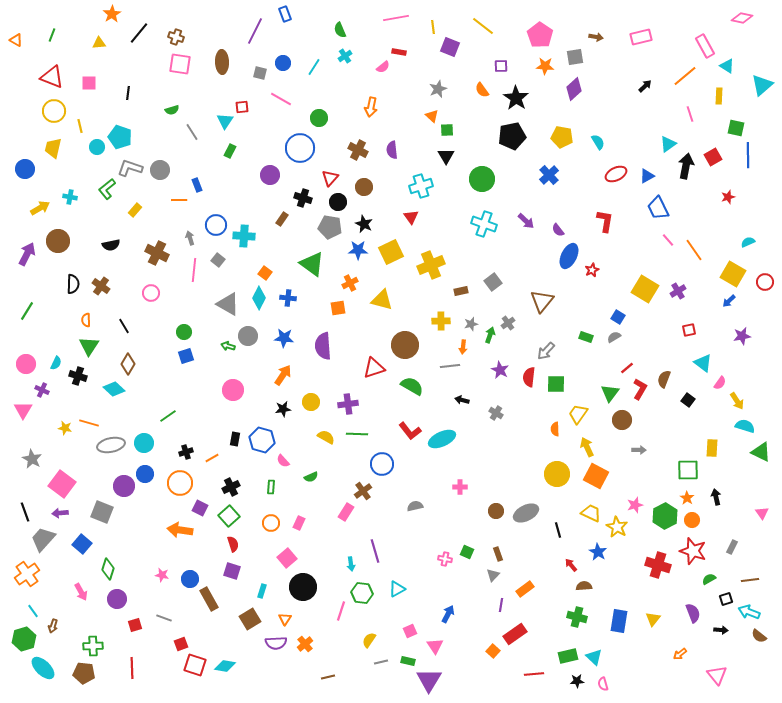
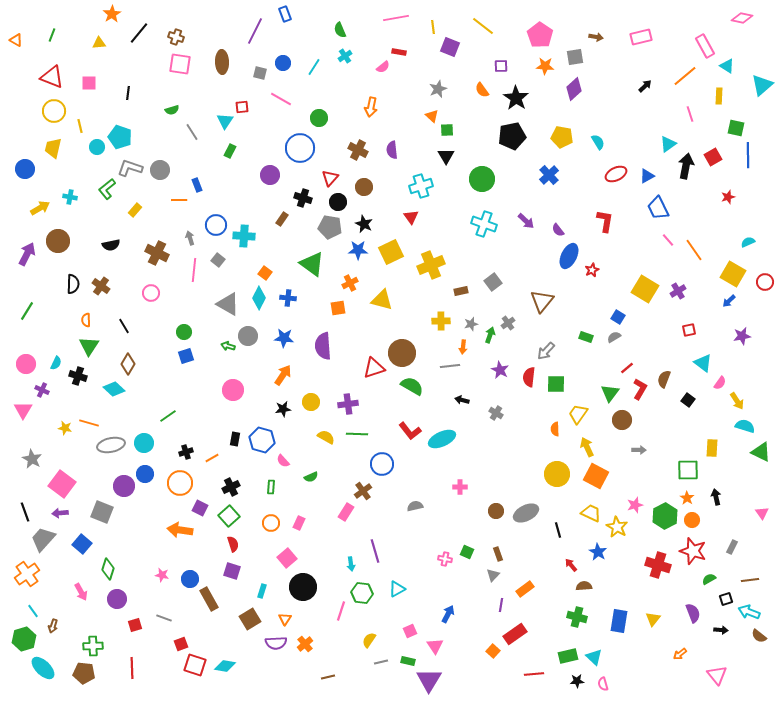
brown circle at (405, 345): moved 3 px left, 8 px down
